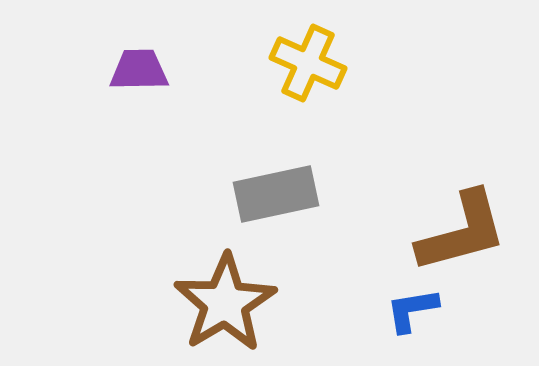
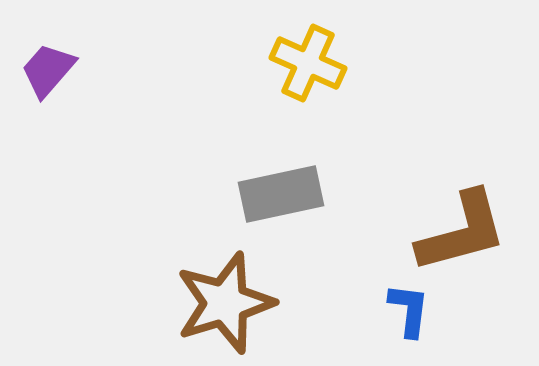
purple trapezoid: moved 91 px left; rotated 48 degrees counterclockwise
gray rectangle: moved 5 px right
brown star: rotated 14 degrees clockwise
blue L-shape: moved 3 px left; rotated 106 degrees clockwise
